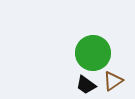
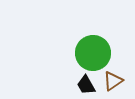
black trapezoid: rotated 25 degrees clockwise
